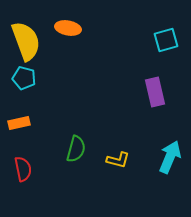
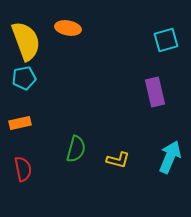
cyan pentagon: rotated 25 degrees counterclockwise
orange rectangle: moved 1 px right
